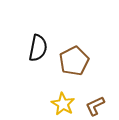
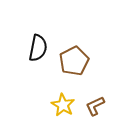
yellow star: moved 1 px down
